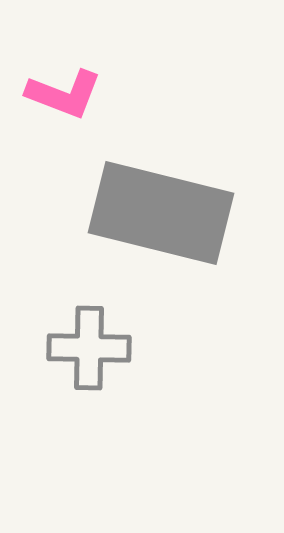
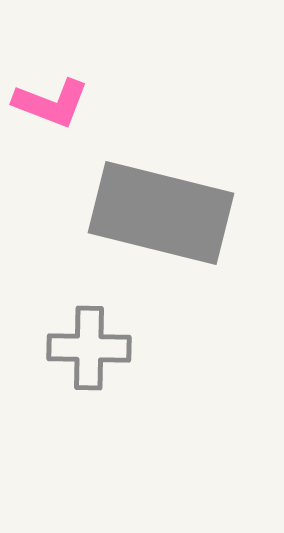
pink L-shape: moved 13 px left, 9 px down
